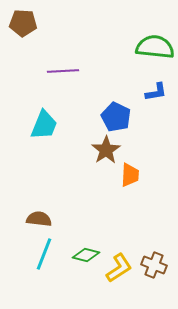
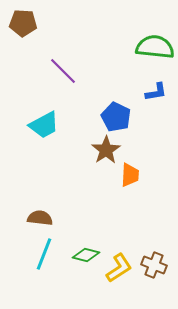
purple line: rotated 48 degrees clockwise
cyan trapezoid: rotated 40 degrees clockwise
brown semicircle: moved 1 px right, 1 px up
